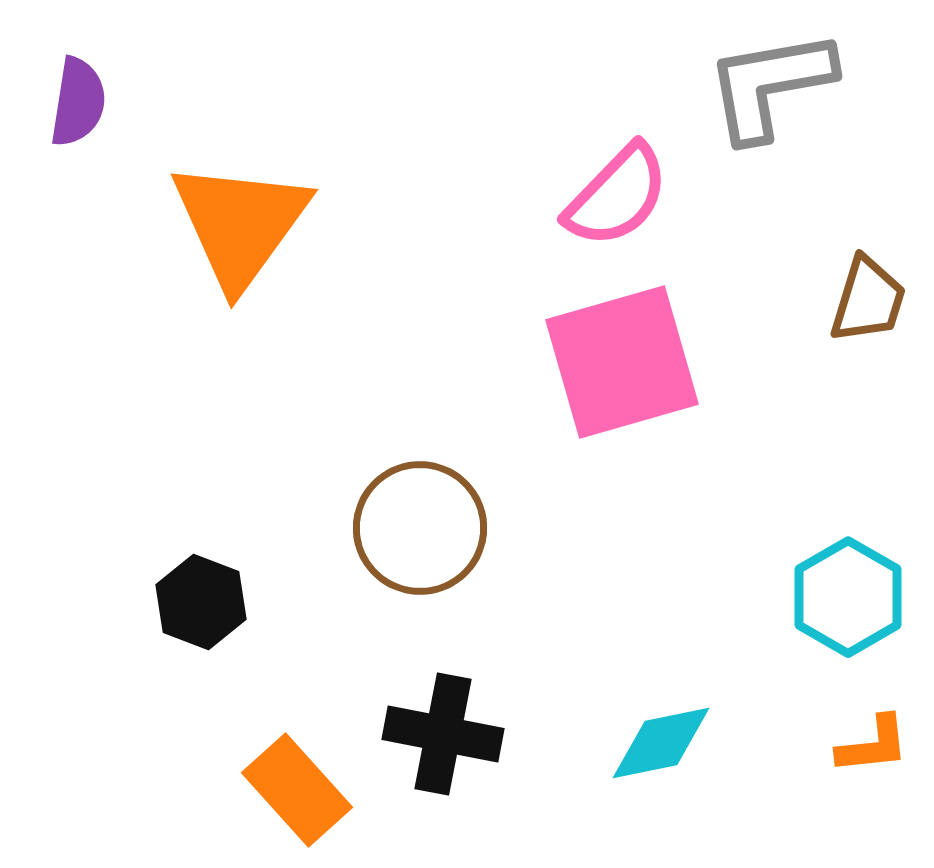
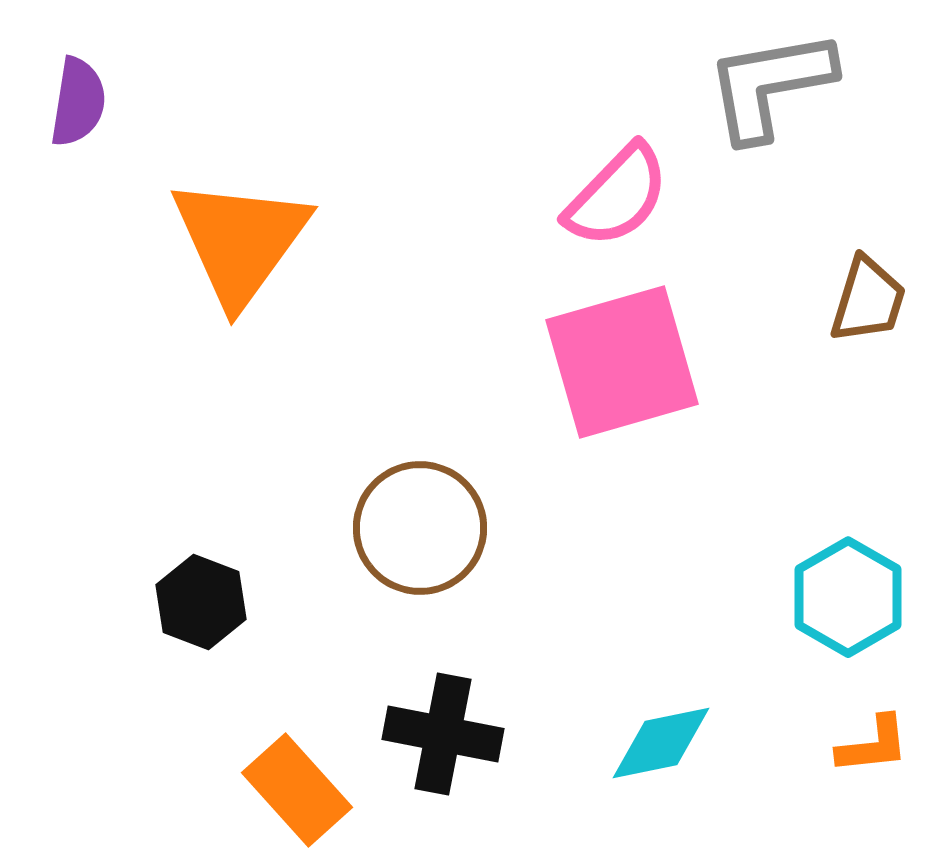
orange triangle: moved 17 px down
